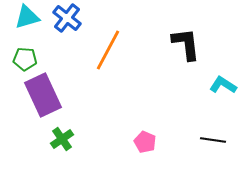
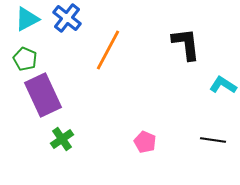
cyan triangle: moved 2 px down; rotated 12 degrees counterclockwise
green pentagon: rotated 20 degrees clockwise
